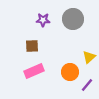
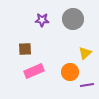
purple star: moved 1 px left
brown square: moved 7 px left, 3 px down
yellow triangle: moved 4 px left, 4 px up
purple line: rotated 40 degrees clockwise
